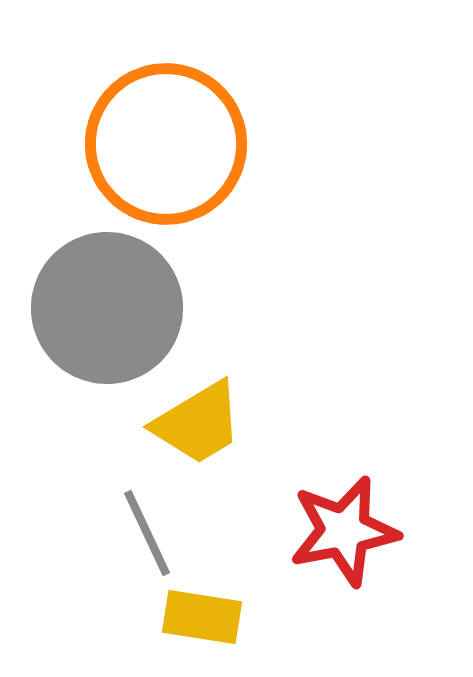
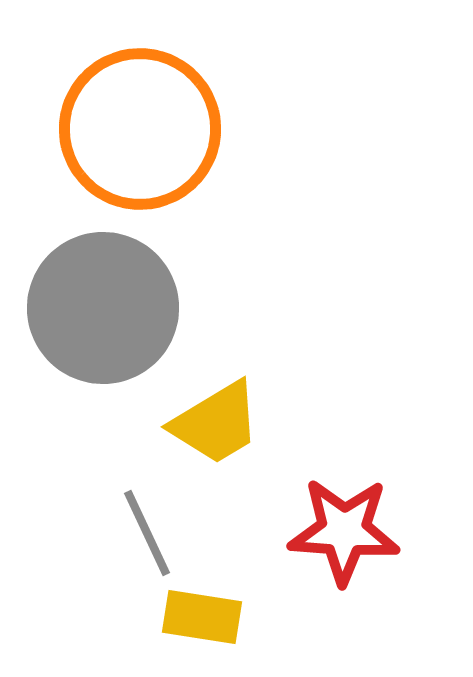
orange circle: moved 26 px left, 15 px up
gray circle: moved 4 px left
yellow trapezoid: moved 18 px right
red star: rotated 15 degrees clockwise
